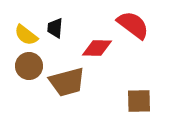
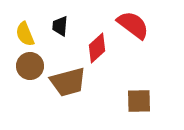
black trapezoid: moved 5 px right, 2 px up
yellow semicircle: moved 1 px left, 1 px up; rotated 30 degrees clockwise
red diamond: rotated 44 degrees counterclockwise
brown circle: moved 1 px right
brown trapezoid: moved 1 px right
